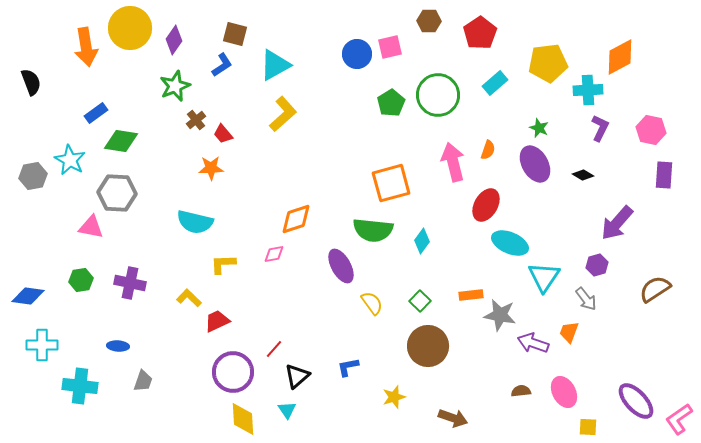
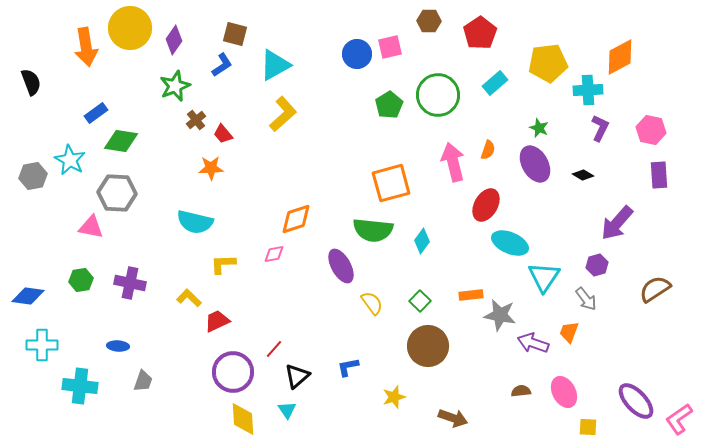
green pentagon at (391, 103): moved 2 px left, 2 px down
purple rectangle at (664, 175): moved 5 px left; rotated 8 degrees counterclockwise
